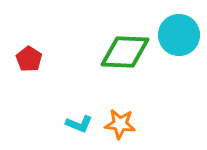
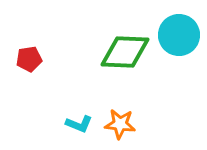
red pentagon: rotated 30 degrees clockwise
